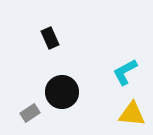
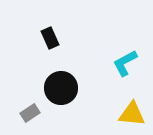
cyan L-shape: moved 9 px up
black circle: moved 1 px left, 4 px up
